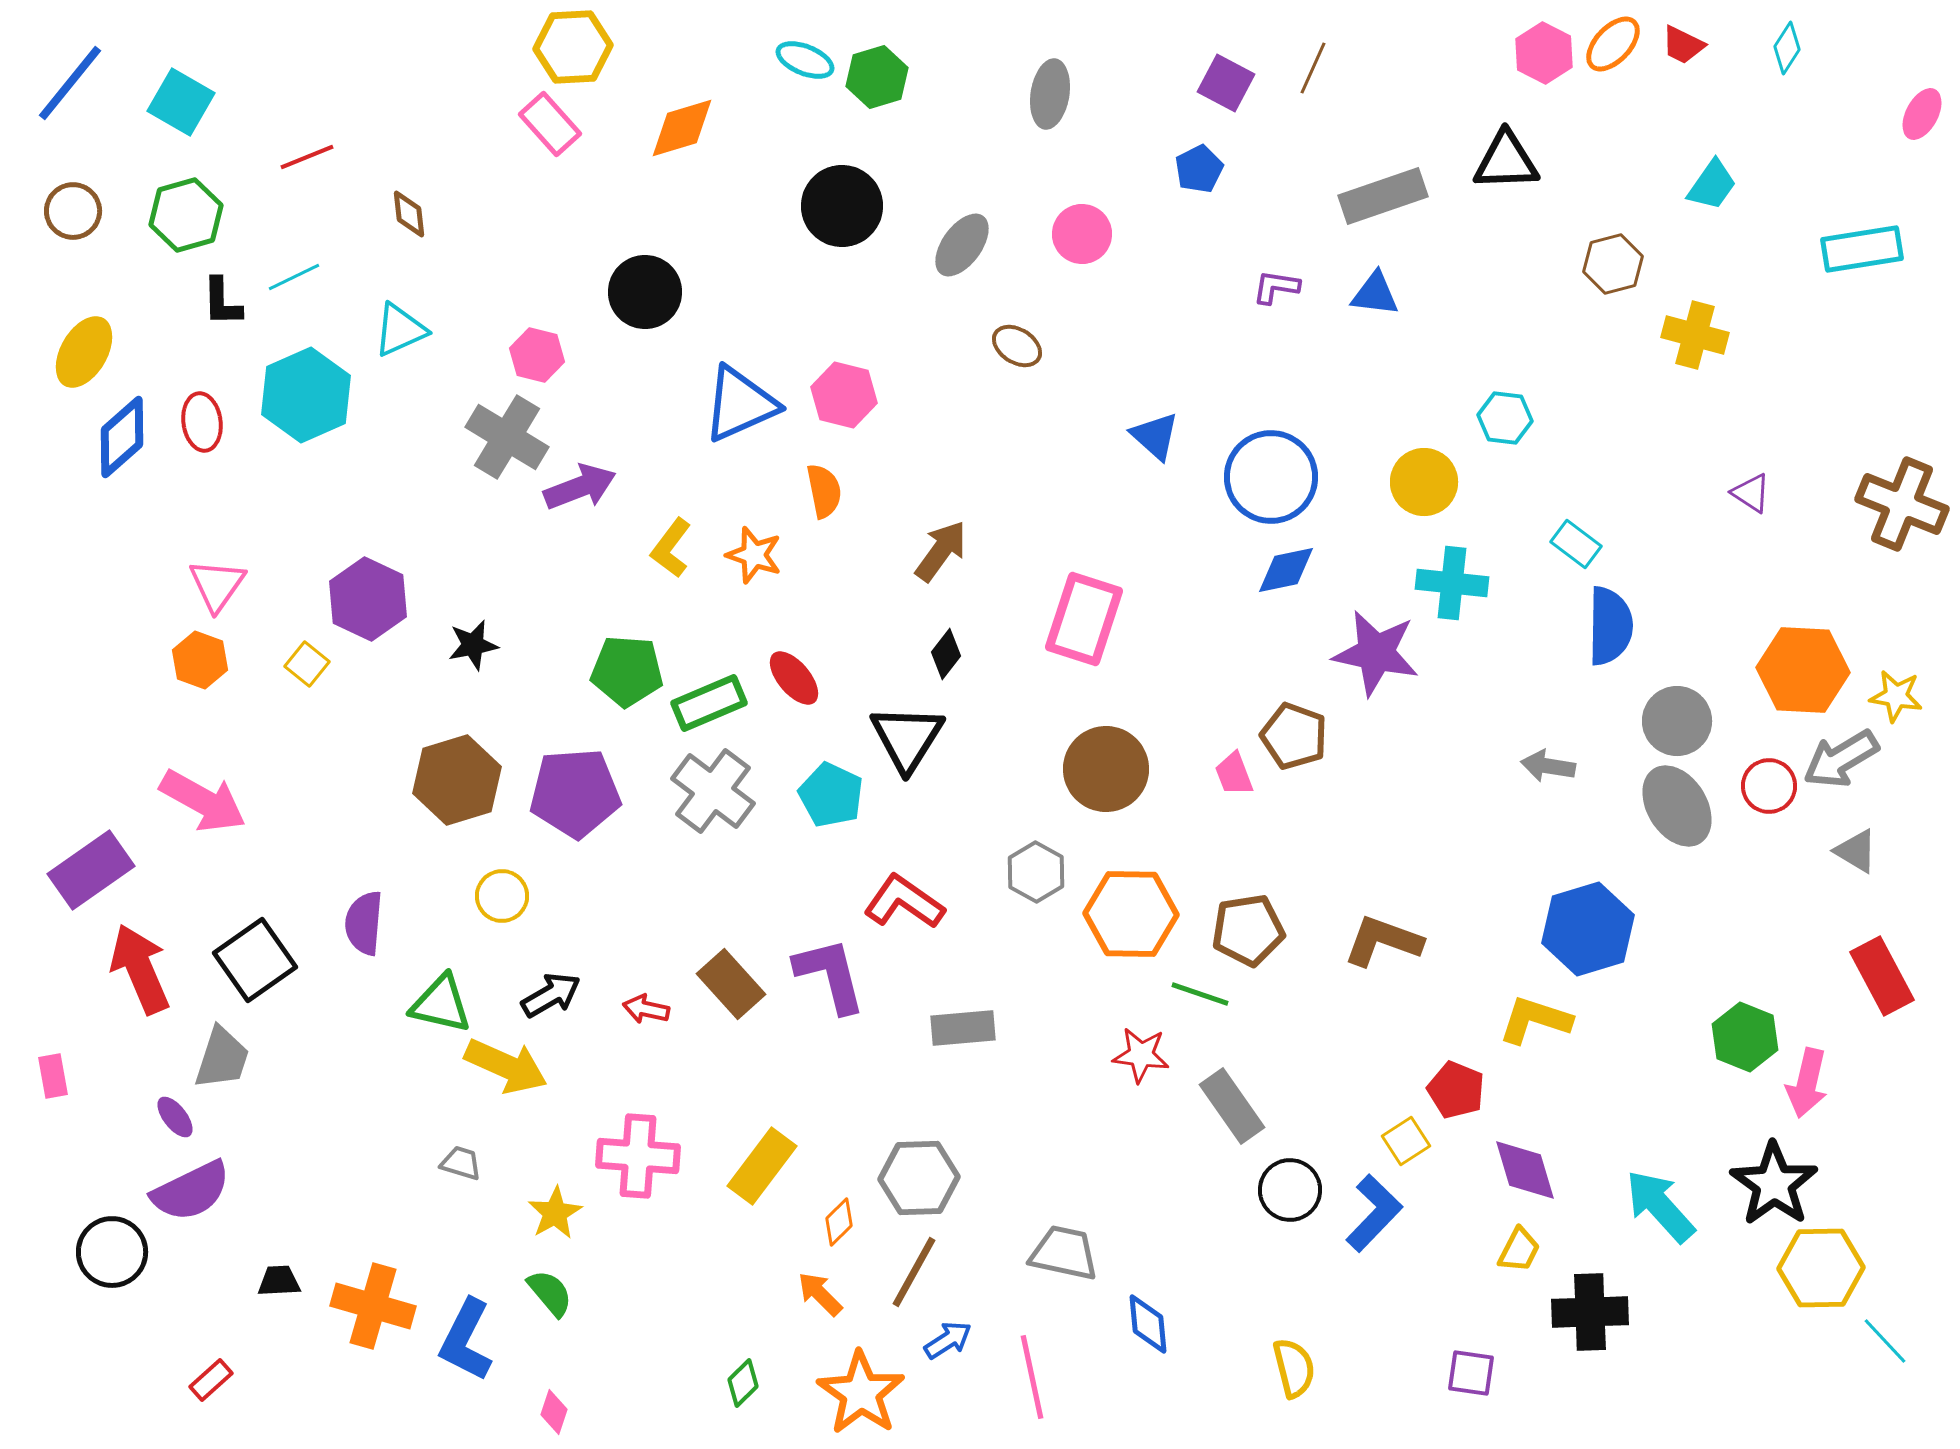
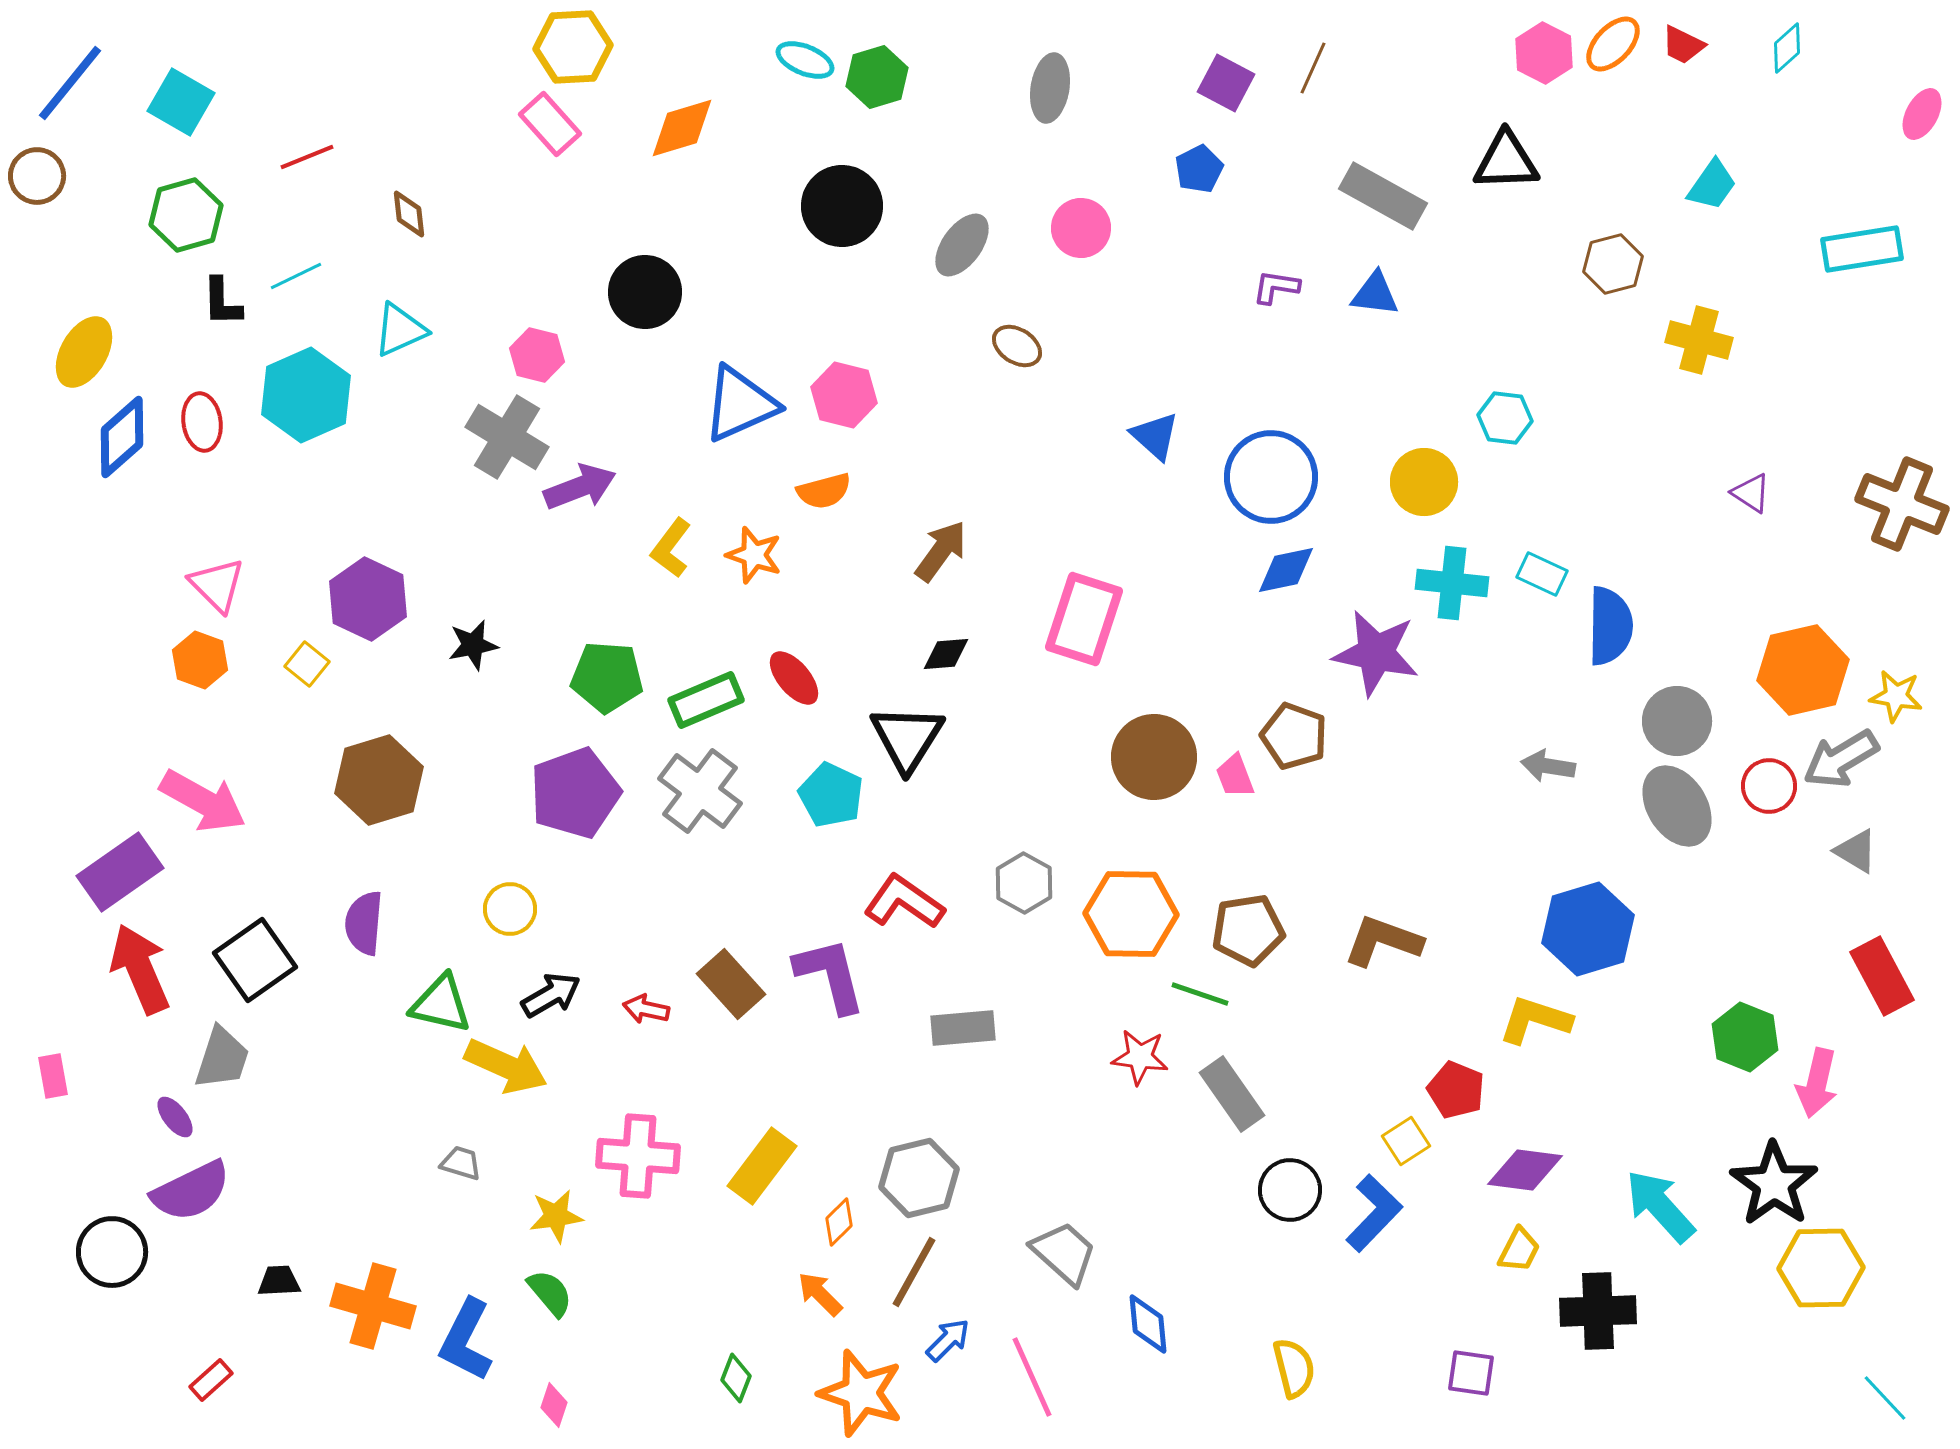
cyan diamond at (1787, 48): rotated 15 degrees clockwise
gray ellipse at (1050, 94): moved 6 px up
gray rectangle at (1383, 196): rotated 48 degrees clockwise
brown circle at (73, 211): moved 36 px left, 35 px up
pink circle at (1082, 234): moved 1 px left, 6 px up
cyan line at (294, 277): moved 2 px right, 1 px up
yellow cross at (1695, 335): moved 4 px right, 5 px down
orange semicircle at (824, 491): rotated 86 degrees clockwise
cyan rectangle at (1576, 544): moved 34 px left, 30 px down; rotated 12 degrees counterclockwise
pink triangle at (217, 585): rotated 20 degrees counterclockwise
black diamond at (946, 654): rotated 48 degrees clockwise
orange hexagon at (1803, 670): rotated 16 degrees counterclockwise
green pentagon at (627, 671): moved 20 px left, 6 px down
green rectangle at (709, 703): moved 3 px left, 3 px up
brown circle at (1106, 769): moved 48 px right, 12 px up
pink trapezoid at (1234, 774): moved 1 px right, 2 px down
brown hexagon at (457, 780): moved 78 px left
gray cross at (713, 791): moved 13 px left
purple pentagon at (575, 793): rotated 16 degrees counterclockwise
purple rectangle at (91, 870): moved 29 px right, 2 px down
gray hexagon at (1036, 872): moved 12 px left, 11 px down
yellow circle at (502, 896): moved 8 px right, 13 px down
red star at (1141, 1055): moved 1 px left, 2 px down
pink arrow at (1807, 1083): moved 10 px right
gray rectangle at (1232, 1106): moved 12 px up
purple diamond at (1525, 1170): rotated 66 degrees counterclockwise
gray hexagon at (919, 1178): rotated 12 degrees counterclockwise
yellow star at (555, 1213): moved 1 px right, 3 px down; rotated 22 degrees clockwise
gray trapezoid at (1064, 1253): rotated 30 degrees clockwise
black cross at (1590, 1312): moved 8 px right, 1 px up
blue arrow at (948, 1340): rotated 12 degrees counterclockwise
cyan line at (1885, 1341): moved 57 px down
pink line at (1032, 1377): rotated 12 degrees counterclockwise
green diamond at (743, 1383): moved 7 px left, 5 px up; rotated 24 degrees counterclockwise
orange star at (861, 1393): rotated 16 degrees counterclockwise
pink diamond at (554, 1412): moved 7 px up
